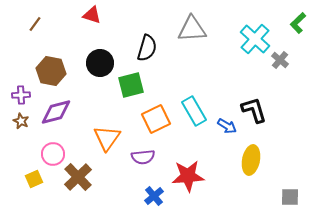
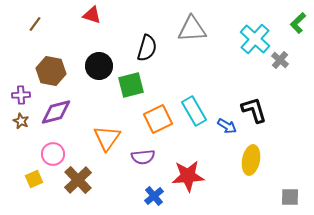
black circle: moved 1 px left, 3 px down
orange square: moved 2 px right
brown cross: moved 3 px down
